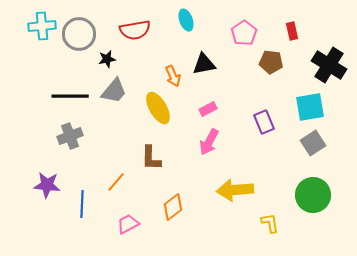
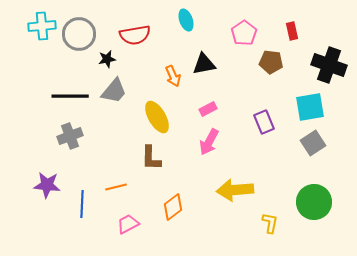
red semicircle: moved 5 px down
black cross: rotated 12 degrees counterclockwise
yellow ellipse: moved 1 px left, 9 px down
orange line: moved 5 px down; rotated 35 degrees clockwise
green circle: moved 1 px right, 7 px down
yellow L-shape: rotated 20 degrees clockwise
